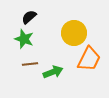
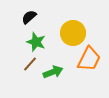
yellow circle: moved 1 px left
green star: moved 12 px right, 3 px down
brown line: rotated 42 degrees counterclockwise
